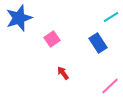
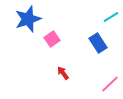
blue star: moved 9 px right, 1 px down
pink line: moved 2 px up
